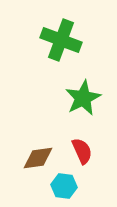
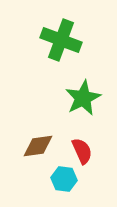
brown diamond: moved 12 px up
cyan hexagon: moved 7 px up
